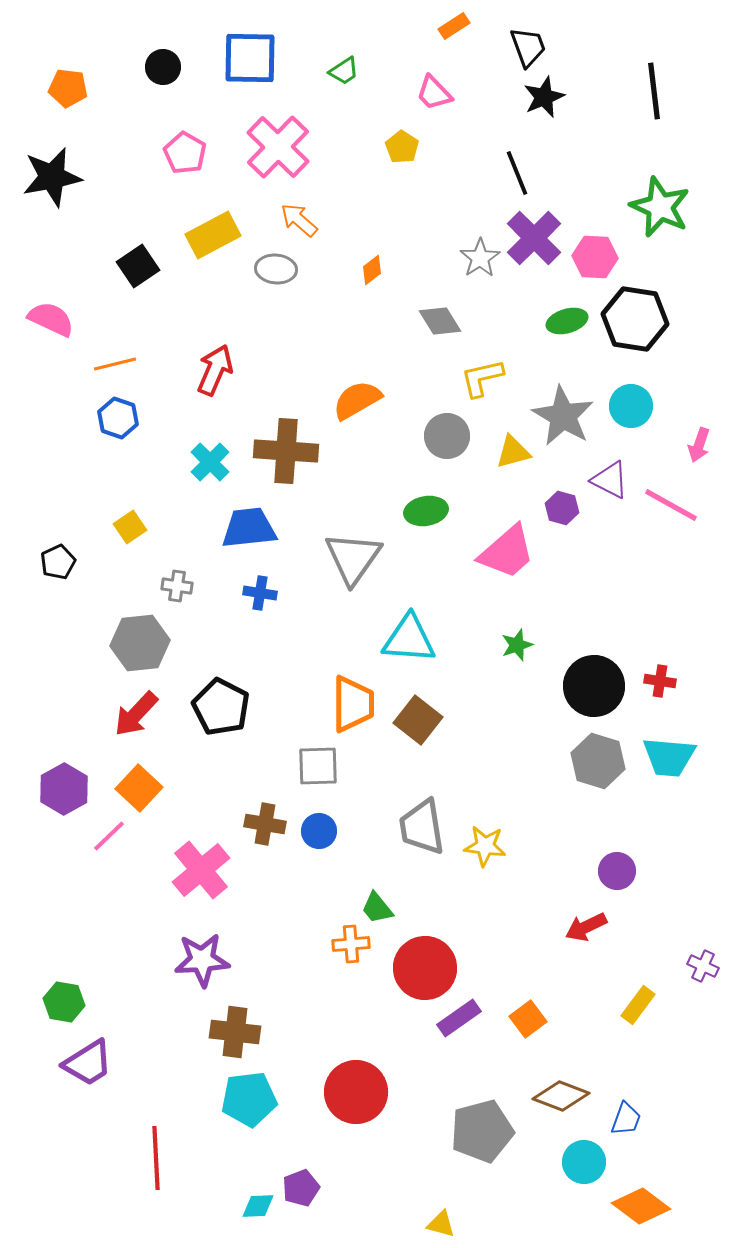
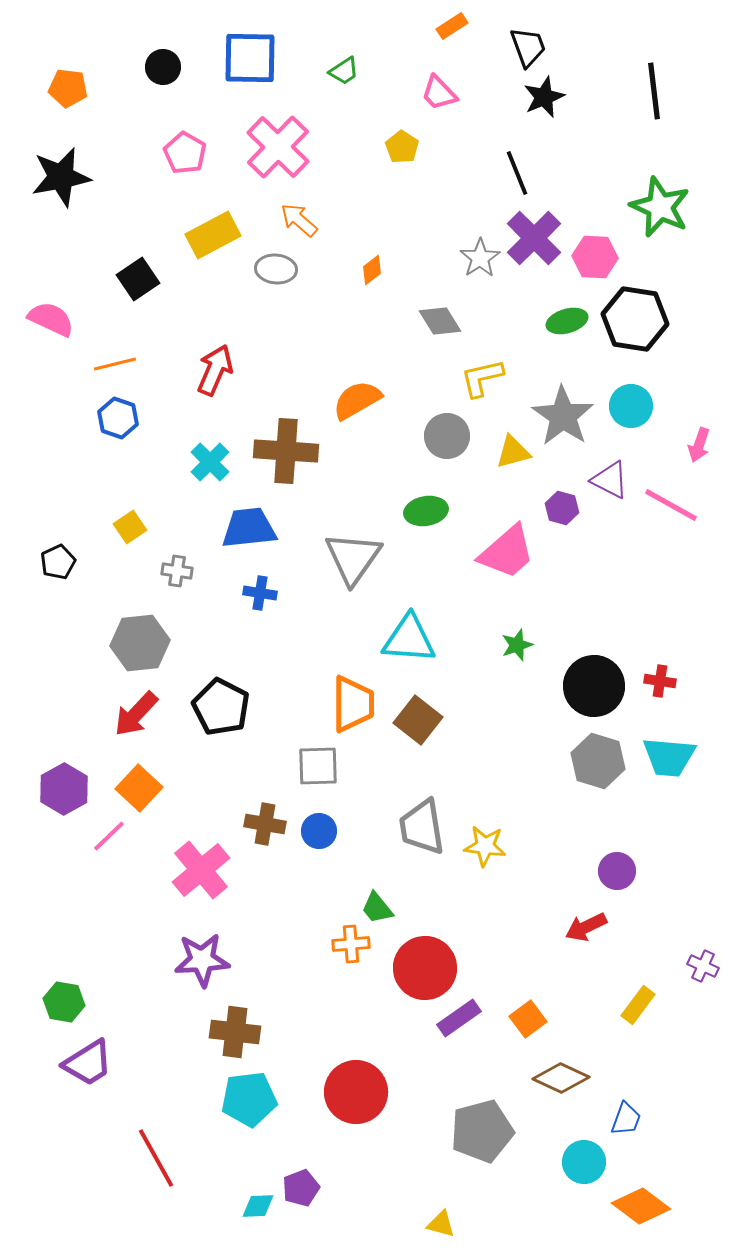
orange rectangle at (454, 26): moved 2 px left
pink trapezoid at (434, 93): moved 5 px right
black star at (52, 177): moved 9 px right
black square at (138, 266): moved 13 px down
gray star at (563, 416): rotated 4 degrees clockwise
gray cross at (177, 586): moved 15 px up
brown diamond at (561, 1096): moved 18 px up; rotated 4 degrees clockwise
red line at (156, 1158): rotated 26 degrees counterclockwise
